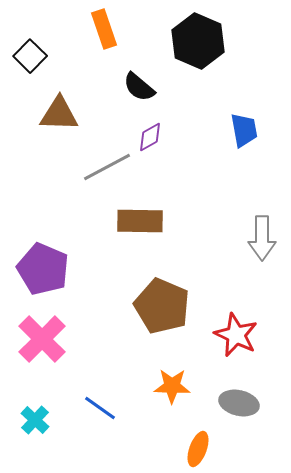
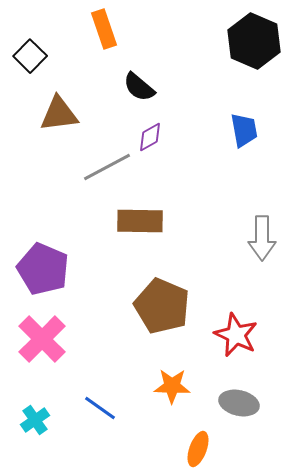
black hexagon: moved 56 px right
brown triangle: rotated 9 degrees counterclockwise
cyan cross: rotated 12 degrees clockwise
